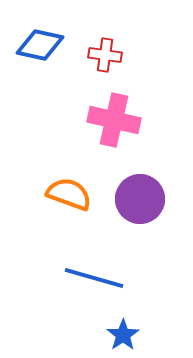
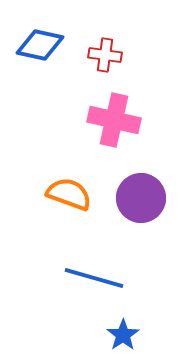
purple circle: moved 1 px right, 1 px up
